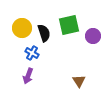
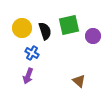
black semicircle: moved 1 px right, 2 px up
brown triangle: rotated 16 degrees counterclockwise
